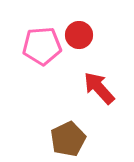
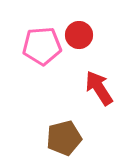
red arrow: rotated 9 degrees clockwise
brown pentagon: moved 4 px left, 1 px up; rotated 12 degrees clockwise
